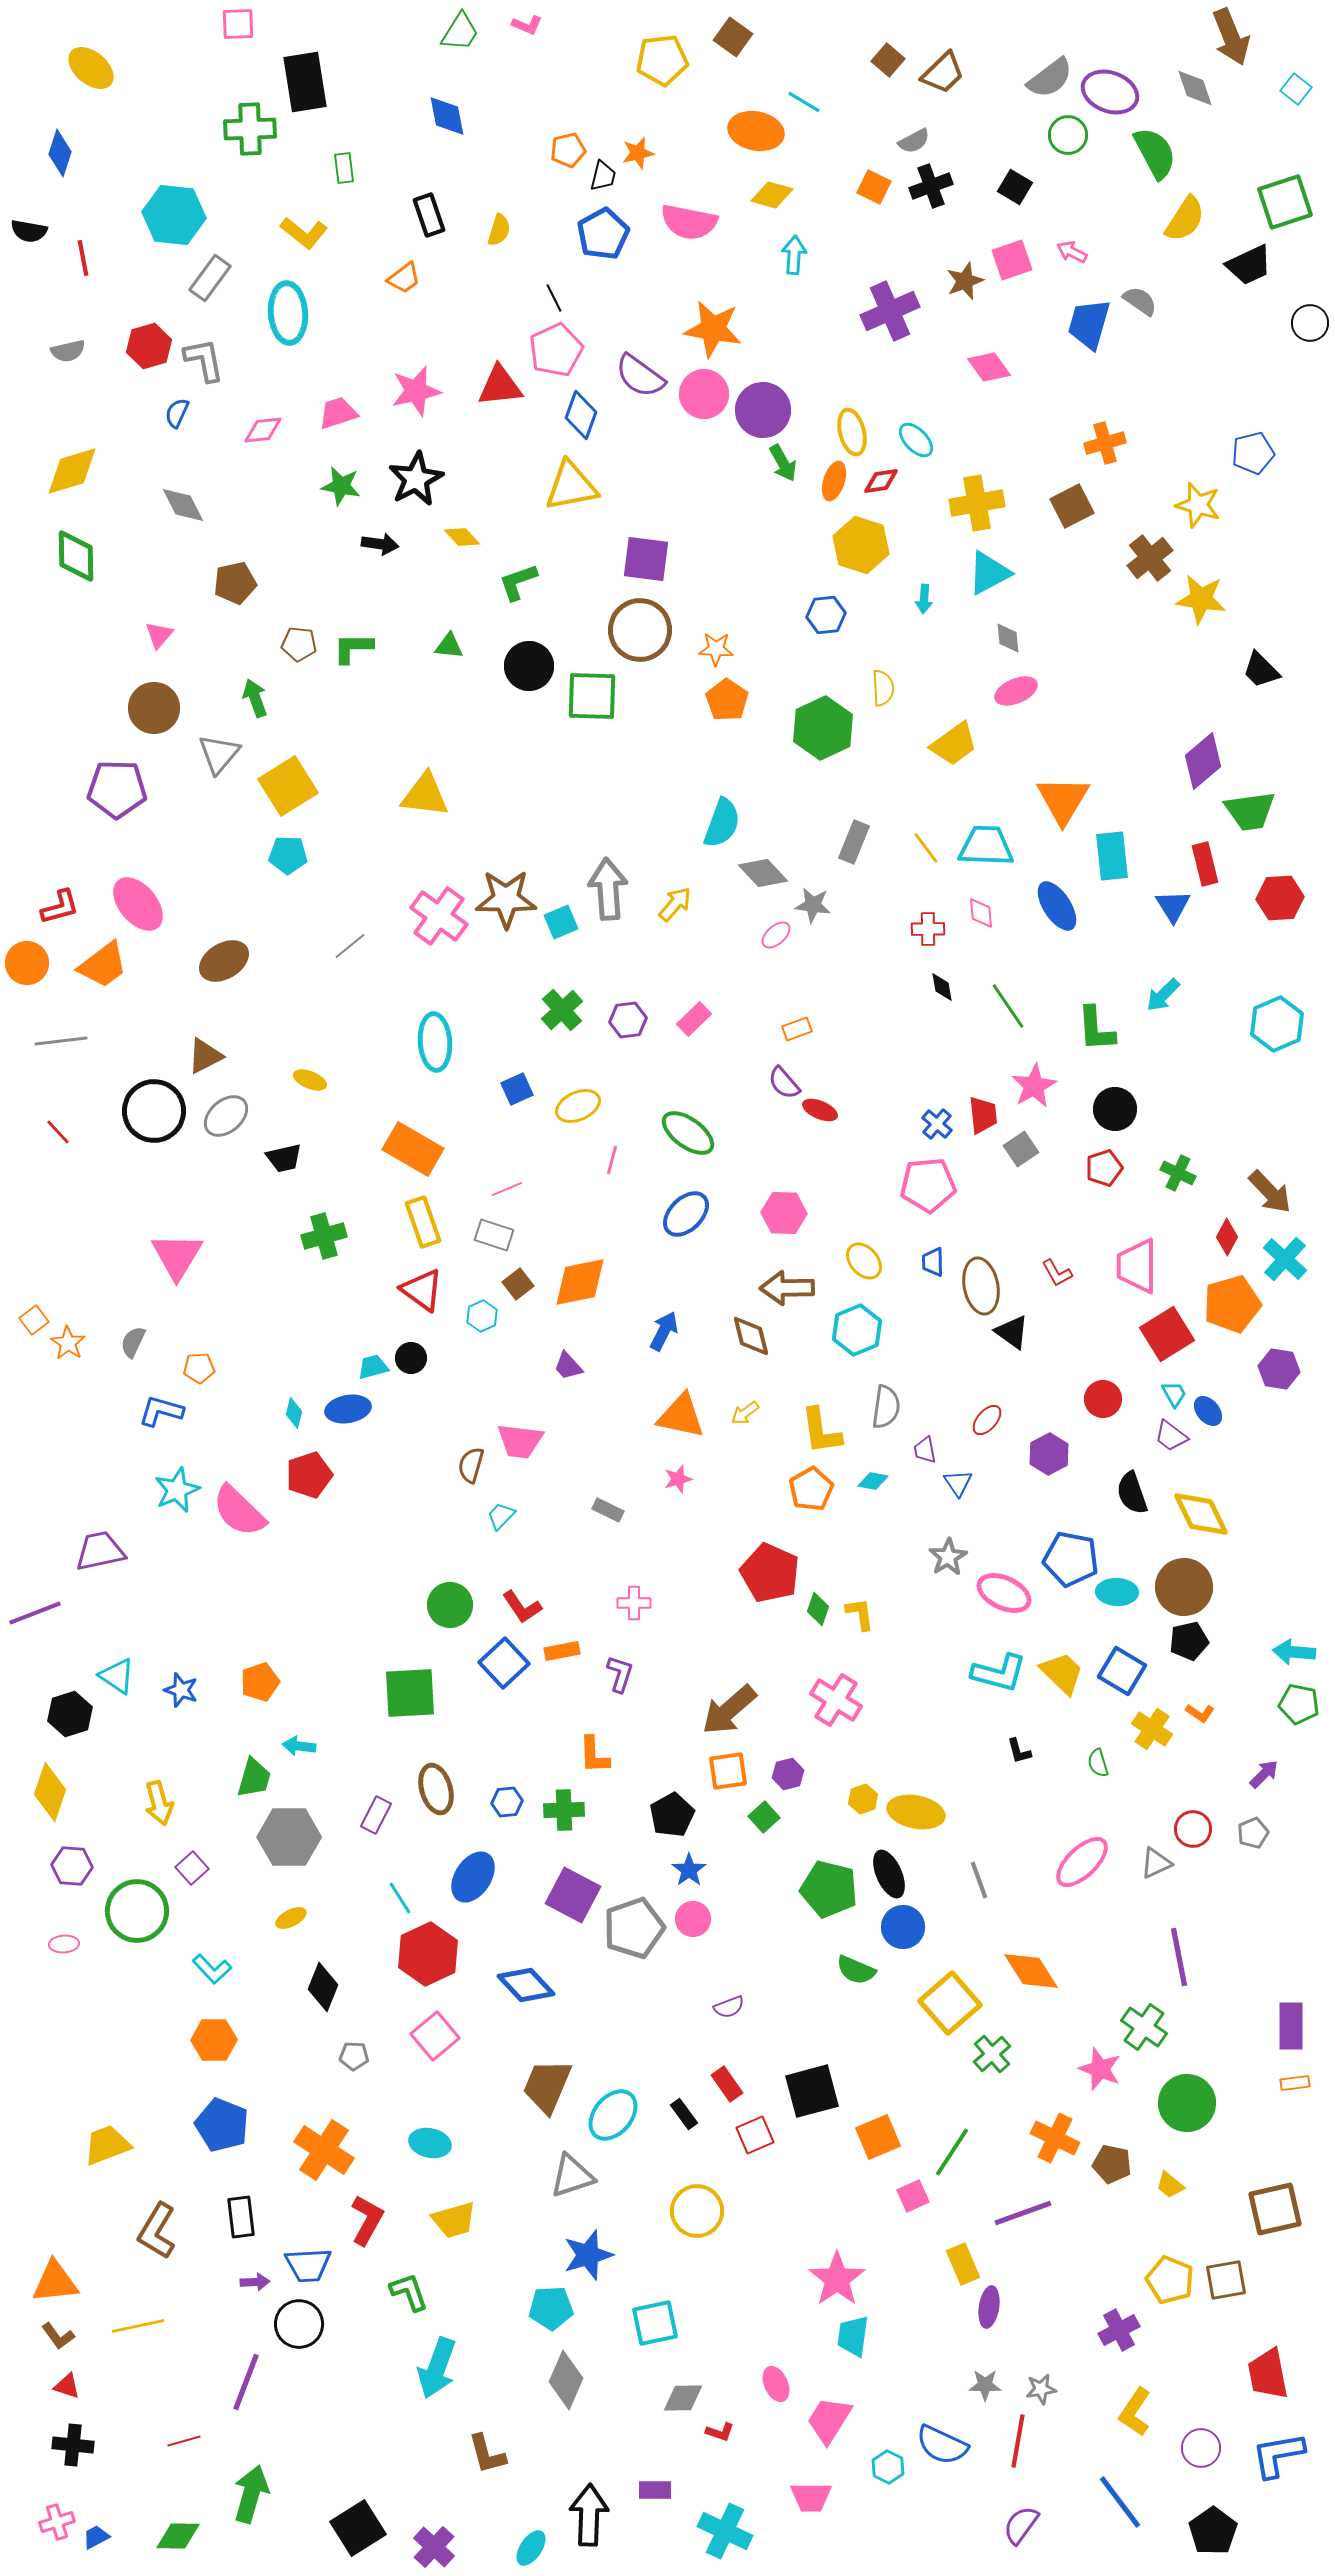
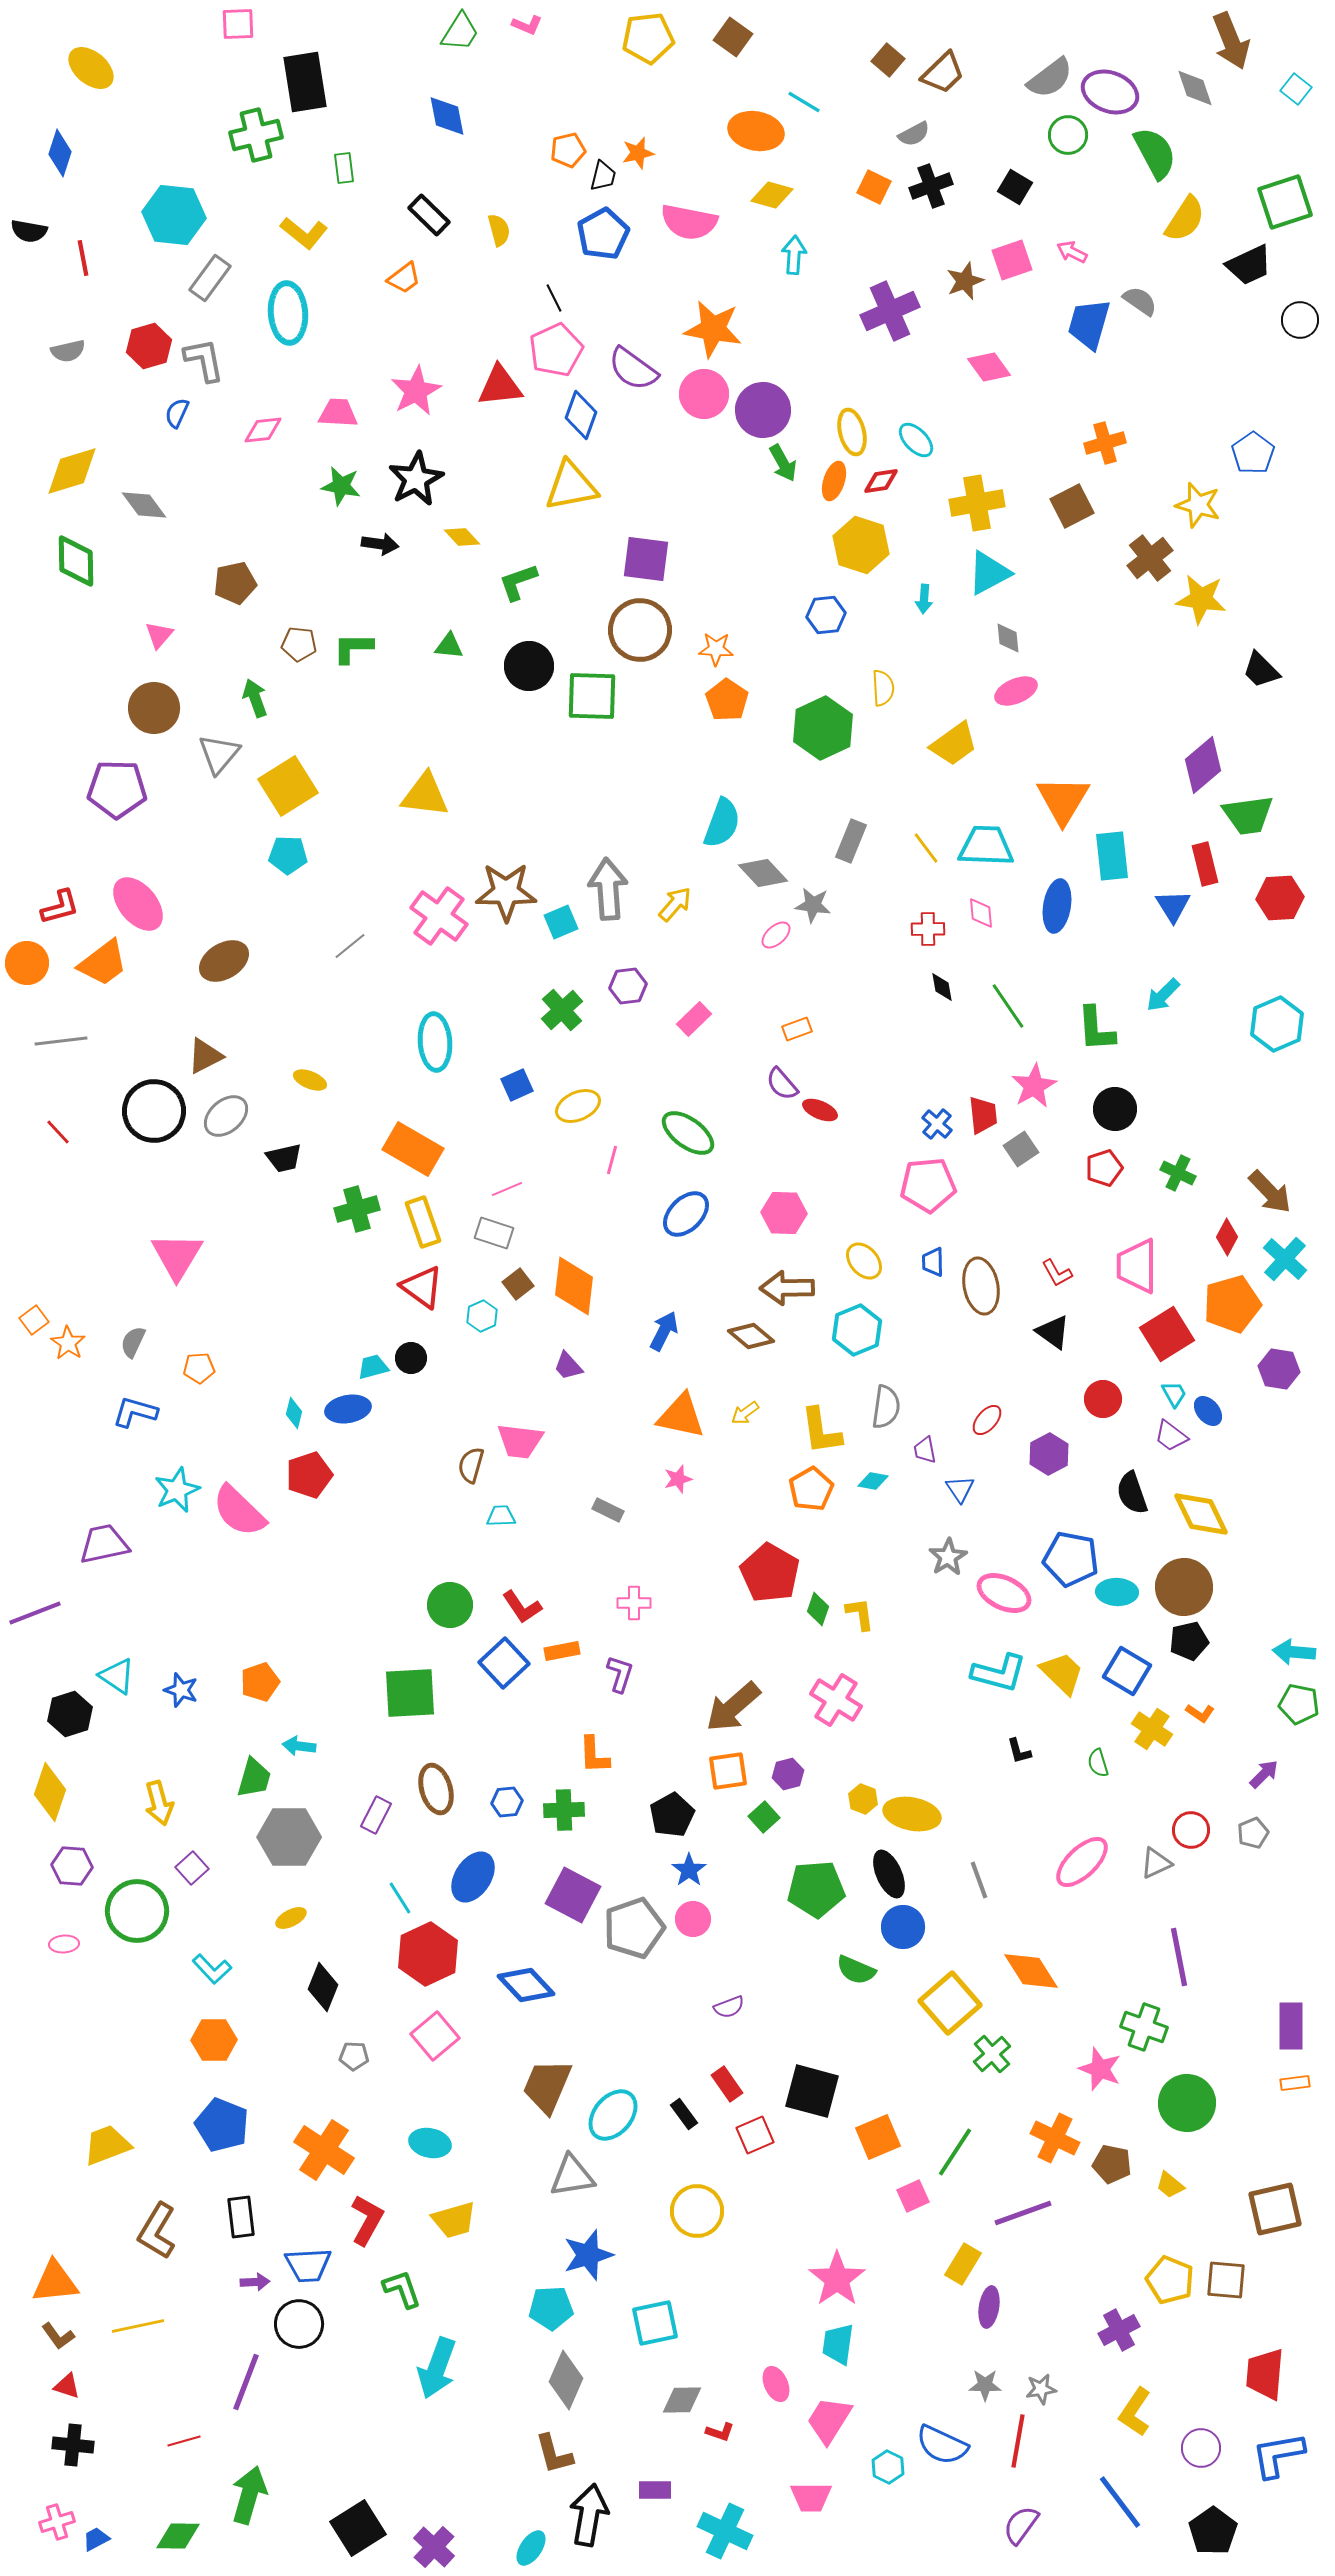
brown arrow at (1231, 37): moved 4 px down
yellow pentagon at (662, 60): moved 14 px left, 22 px up
green cross at (250, 129): moved 6 px right, 6 px down; rotated 12 degrees counterclockwise
gray semicircle at (914, 141): moved 7 px up
black rectangle at (429, 215): rotated 27 degrees counterclockwise
yellow semicircle at (499, 230): rotated 32 degrees counterclockwise
black circle at (1310, 323): moved 10 px left, 3 px up
purple semicircle at (640, 376): moved 7 px left, 7 px up
pink star at (416, 391): rotated 15 degrees counterclockwise
pink trapezoid at (338, 413): rotated 21 degrees clockwise
blue pentagon at (1253, 453): rotated 21 degrees counterclockwise
gray diamond at (183, 505): moved 39 px left; rotated 9 degrees counterclockwise
green diamond at (76, 556): moved 5 px down
purple diamond at (1203, 761): moved 4 px down
green trapezoid at (1250, 811): moved 2 px left, 4 px down
gray rectangle at (854, 842): moved 3 px left, 1 px up
brown star at (506, 899): moved 7 px up
blue ellipse at (1057, 906): rotated 42 degrees clockwise
orange trapezoid at (103, 965): moved 2 px up
purple hexagon at (628, 1020): moved 34 px up
purple semicircle at (784, 1083): moved 2 px left, 1 px down
blue square at (517, 1089): moved 4 px up
gray rectangle at (494, 1235): moved 2 px up
green cross at (324, 1236): moved 33 px right, 27 px up
orange diamond at (580, 1282): moved 6 px left, 4 px down; rotated 72 degrees counterclockwise
red triangle at (422, 1290): moved 3 px up
black triangle at (1012, 1332): moved 41 px right
brown diamond at (751, 1336): rotated 36 degrees counterclockwise
blue L-shape at (161, 1411): moved 26 px left, 1 px down
blue triangle at (958, 1483): moved 2 px right, 6 px down
cyan trapezoid at (501, 1516): rotated 44 degrees clockwise
purple trapezoid at (100, 1551): moved 4 px right, 7 px up
red pentagon at (770, 1573): rotated 6 degrees clockwise
blue square at (1122, 1671): moved 5 px right
brown arrow at (729, 1710): moved 4 px right, 3 px up
yellow hexagon at (863, 1799): rotated 20 degrees counterclockwise
yellow ellipse at (916, 1812): moved 4 px left, 2 px down
red circle at (1193, 1829): moved 2 px left, 1 px down
green pentagon at (829, 1889): moved 13 px left; rotated 18 degrees counterclockwise
green cross at (1144, 2027): rotated 15 degrees counterclockwise
black square at (812, 2091): rotated 30 degrees clockwise
green line at (952, 2152): moved 3 px right
gray triangle at (572, 2176): rotated 9 degrees clockwise
yellow rectangle at (963, 2264): rotated 54 degrees clockwise
brown square at (1226, 2280): rotated 15 degrees clockwise
green L-shape at (409, 2292): moved 7 px left, 3 px up
cyan trapezoid at (853, 2336): moved 15 px left, 8 px down
red trapezoid at (1268, 2374): moved 3 px left; rotated 16 degrees clockwise
gray diamond at (683, 2398): moved 1 px left, 2 px down
brown L-shape at (487, 2454): moved 67 px right
green arrow at (251, 2494): moved 2 px left, 1 px down
black arrow at (589, 2515): rotated 8 degrees clockwise
blue trapezoid at (96, 2537): moved 2 px down
